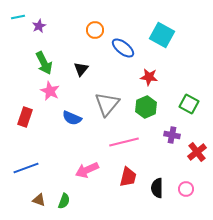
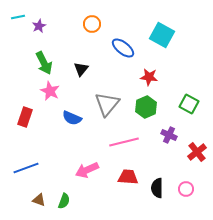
orange circle: moved 3 px left, 6 px up
purple cross: moved 3 px left; rotated 14 degrees clockwise
red trapezoid: rotated 100 degrees counterclockwise
